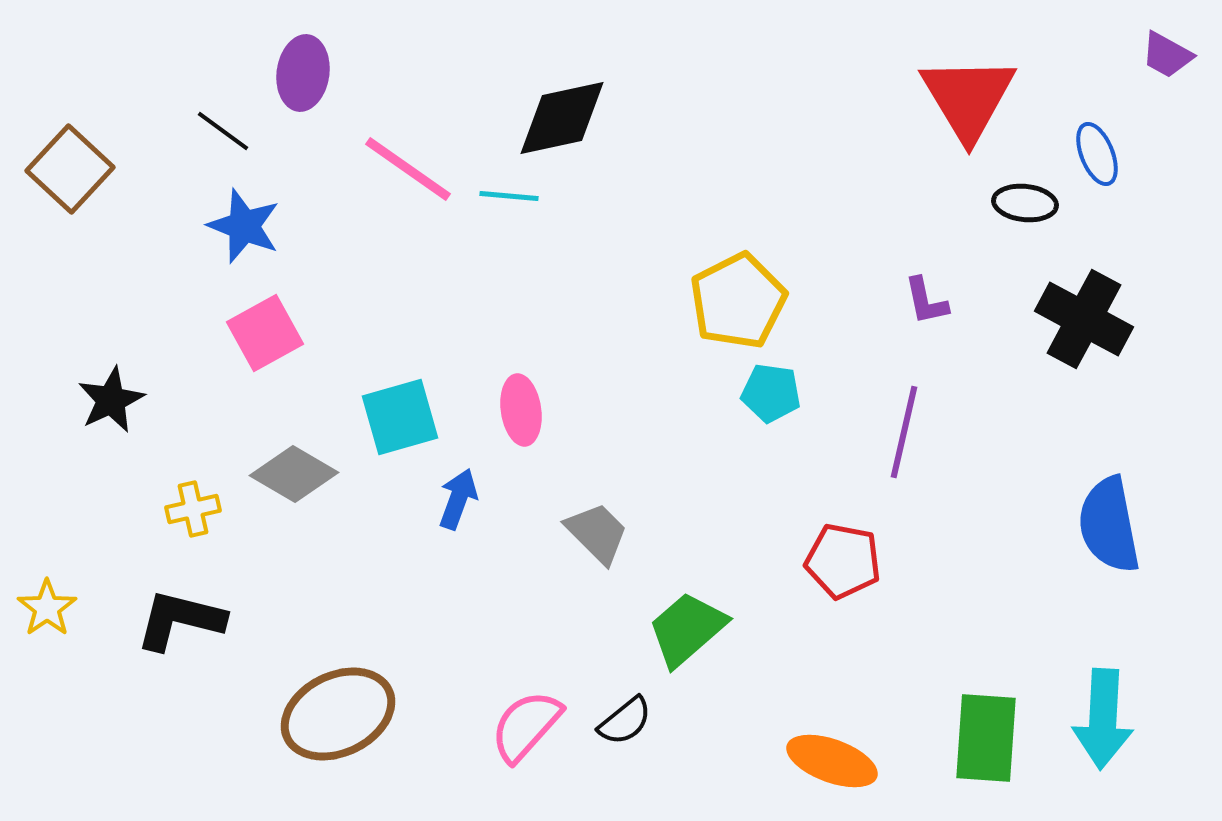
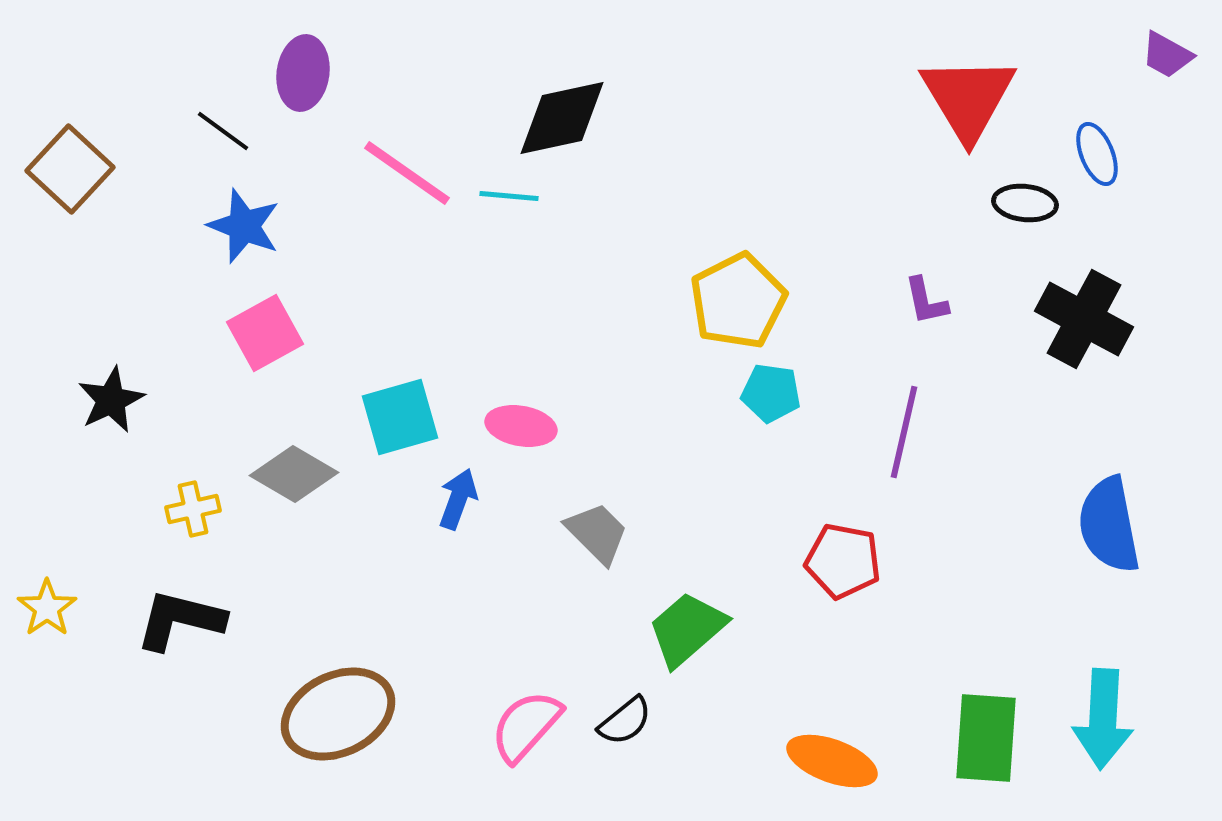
pink line: moved 1 px left, 4 px down
pink ellipse: moved 16 px down; rotated 72 degrees counterclockwise
